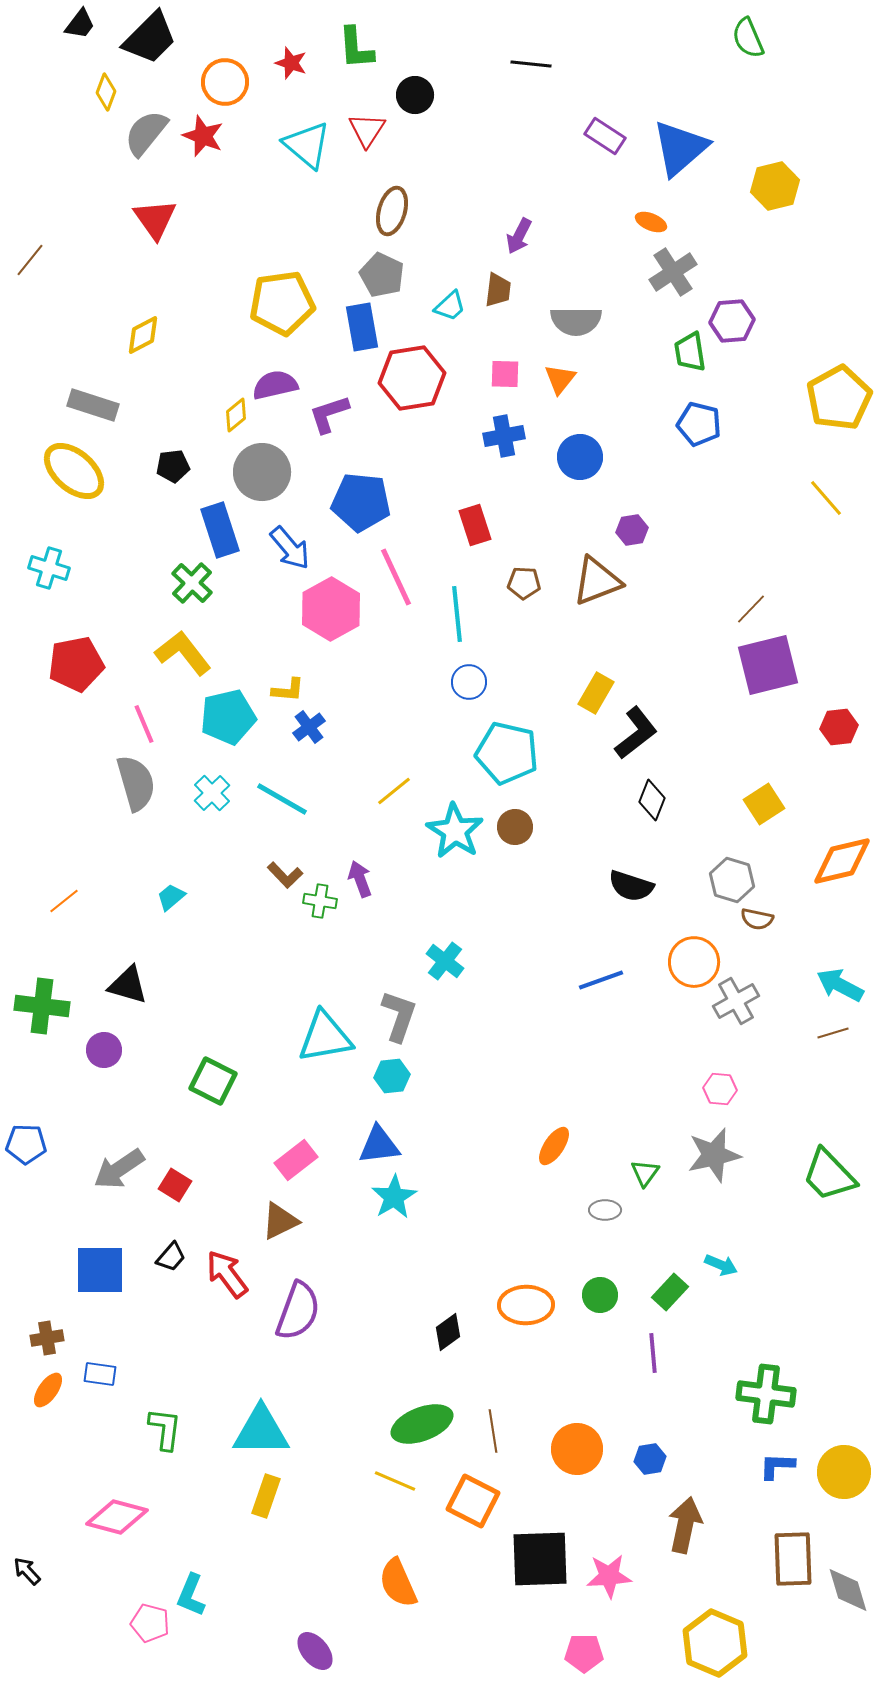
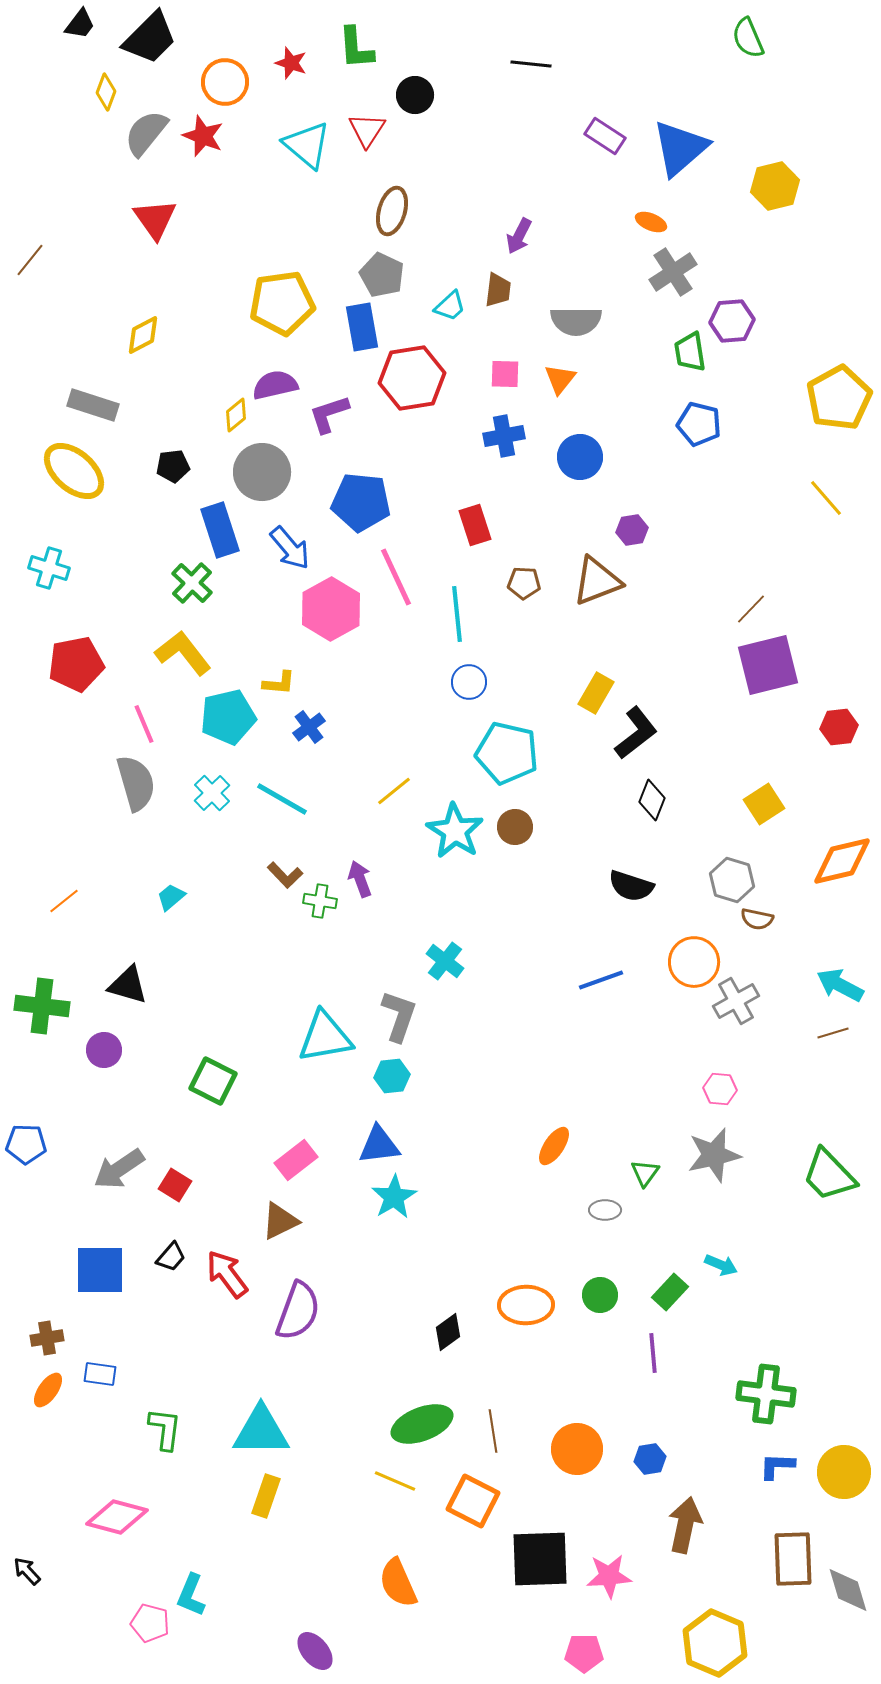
yellow L-shape at (288, 690): moved 9 px left, 7 px up
